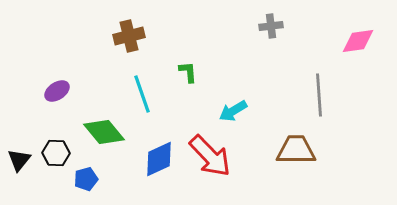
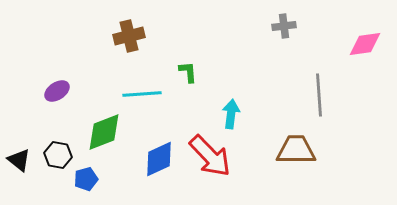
gray cross: moved 13 px right
pink diamond: moved 7 px right, 3 px down
cyan line: rotated 75 degrees counterclockwise
cyan arrow: moved 2 px left, 3 px down; rotated 128 degrees clockwise
green diamond: rotated 72 degrees counterclockwise
black hexagon: moved 2 px right, 2 px down; rotated 8 degrees clockwise
black triangle: rotated 30 degrees counterclockwise
